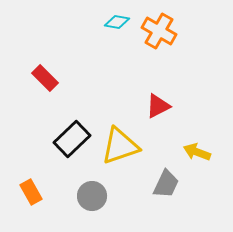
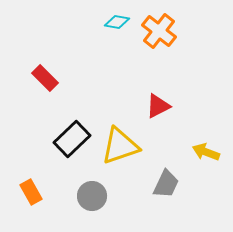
orange cross: rotated 8 degrees clockwise
yellow arrow: moved 9 px right
